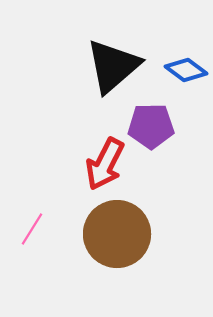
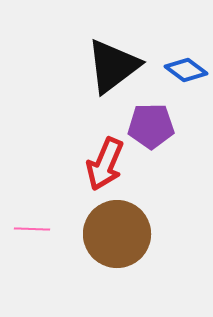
black triangle: rotated 4 degrees clockwise
red arrow: rotated 4 degrees counterclockwise
pink line: rotated 60 degrees clockwise
